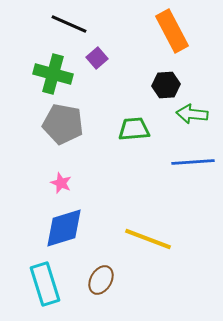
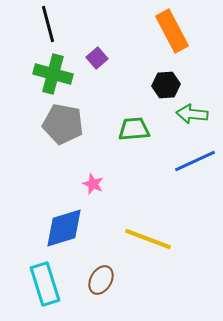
black line: moved 21 px left; rotated 51 degrees clockwise
blue line: moved 2 px right, 1 px up; rotated 21 degrees counterclockwise
pink star: moved 32 px right, 1 px down
